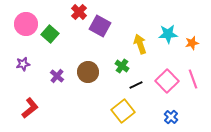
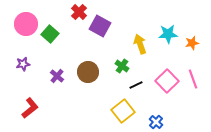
blue cross: moved 15 px left, 5 px down
